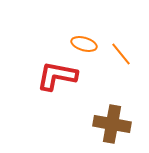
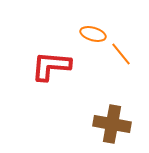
orange ellipse: moved 9 px right, 10 px up
red L-shape: moved 6 px left, 10 px up; rotated 6 degrees counterclockwise
